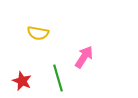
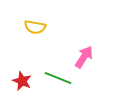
yellow semicircle: moved 3 px left, 6 px up
green line: rotated 52 degrees counterclockwise
